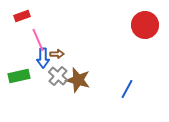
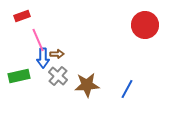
brown star: moved 9 px right, 5 px down; rotated 20 degrees counterclockwise
